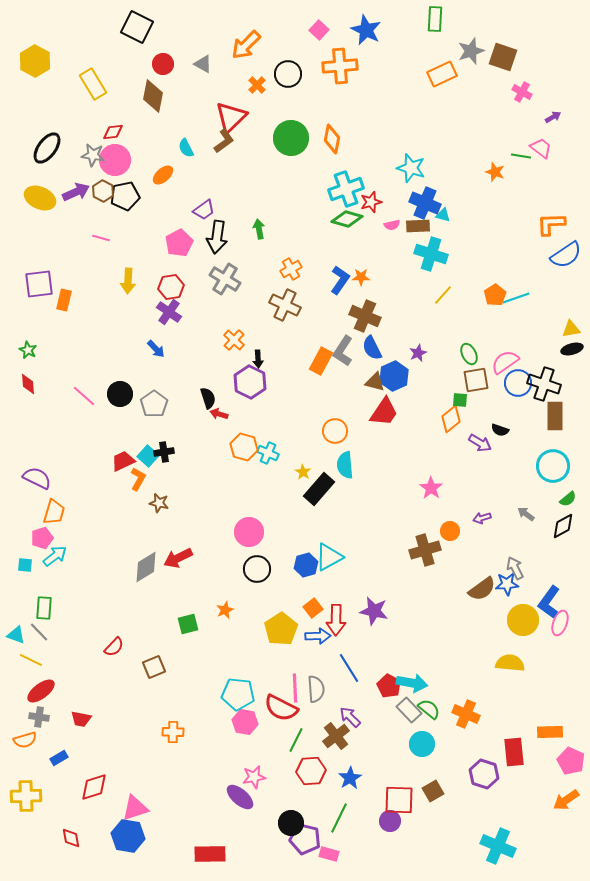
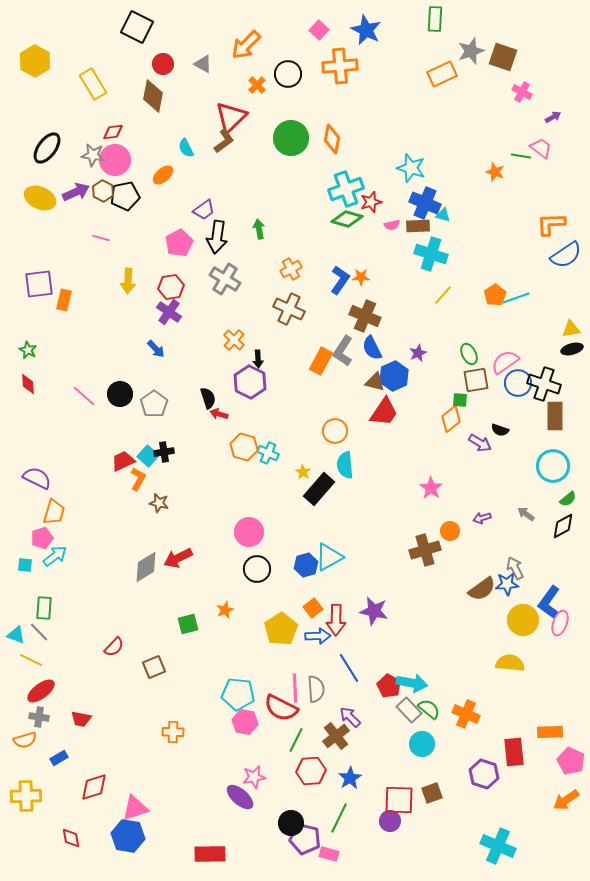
brown cross at (285, 305): moved 4 px right, 4 px down
brown square at (433, 791): moved 1 px left, 2 px down; rotated 10 degrees clockwise
